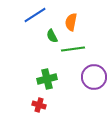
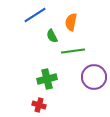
green line: moved 2 px down
